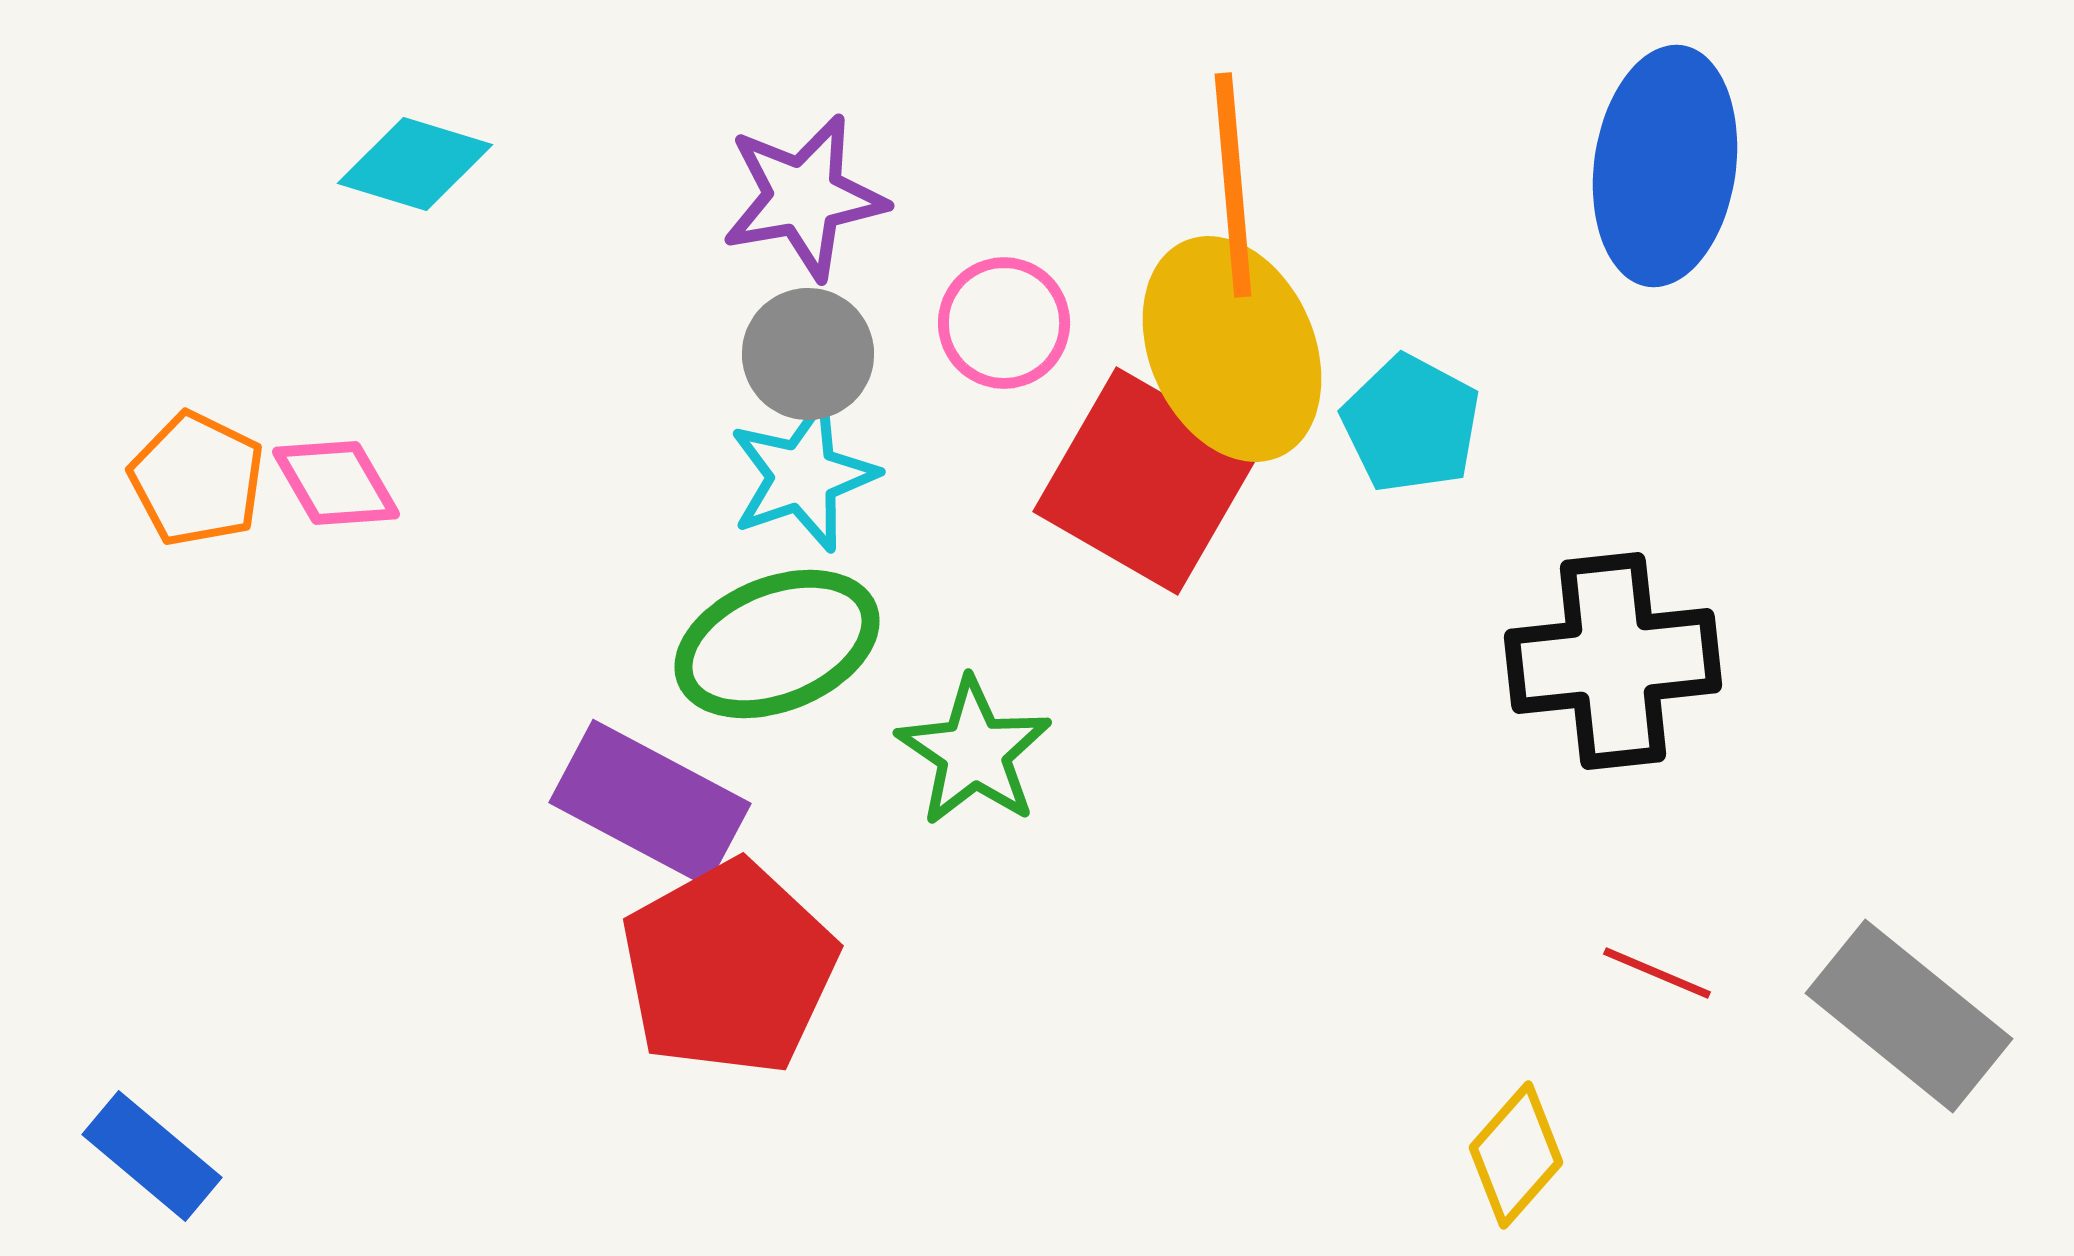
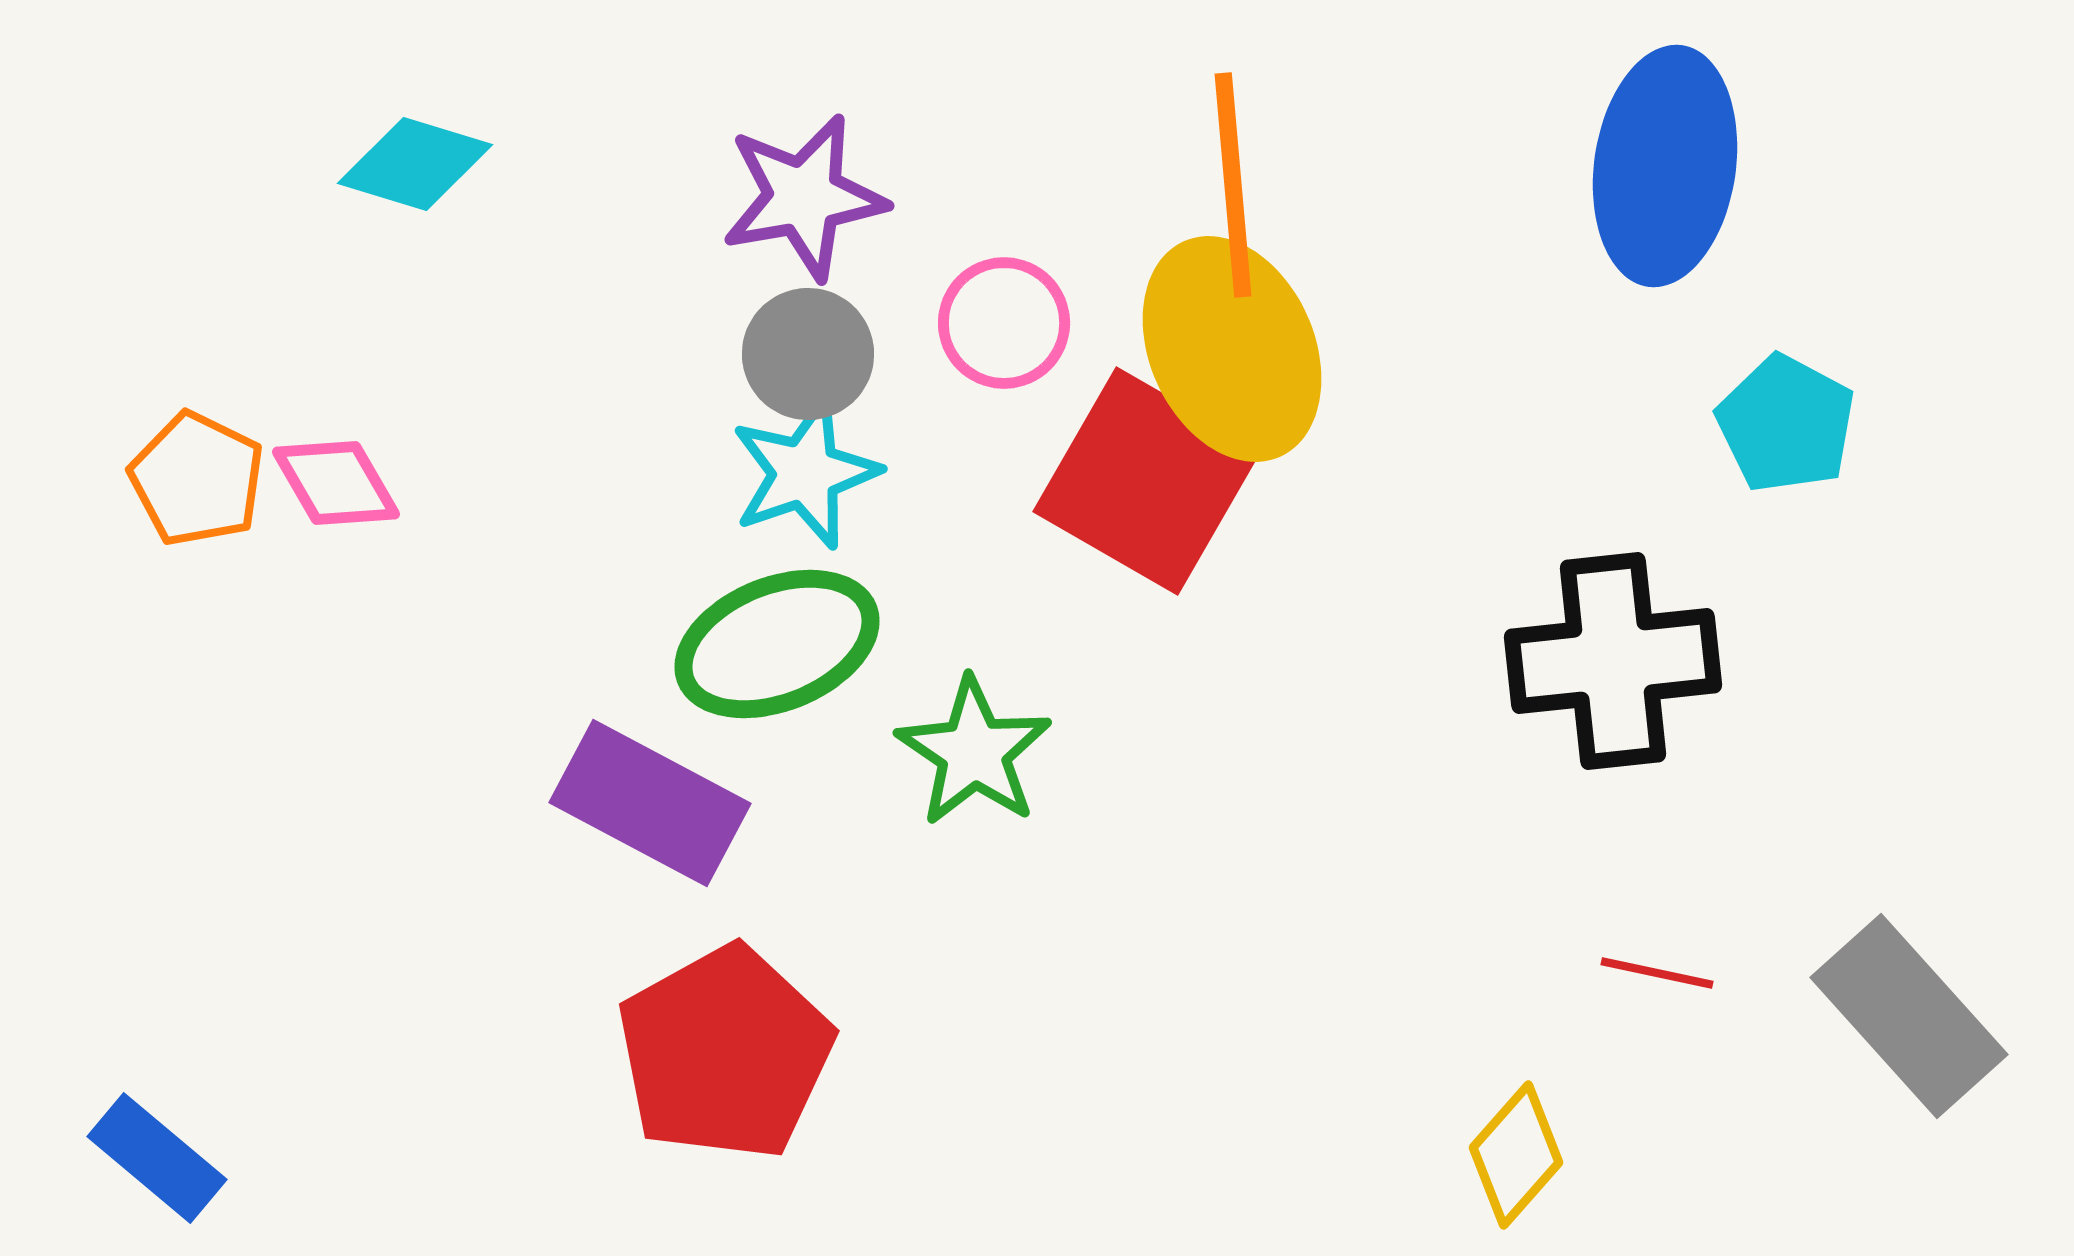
cyan pentagon: moved 375 px right
cyan star: moved 2 px right, 3 px up
red pentagon: moved 4 px left, 85 px down
red line: rotated 11 degrees counterclockwise
gray rectangle: rotated 9 degrees clockwise
blue rectangle: moved 5 px right, 2 px down
